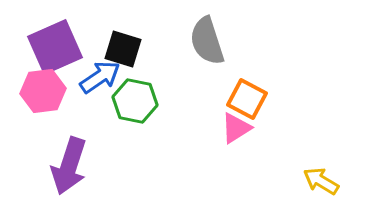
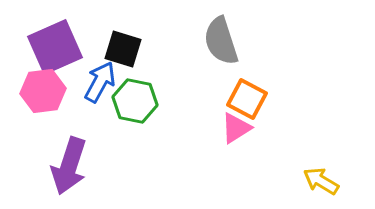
gray semicircle: moved 14 px right
blue arrow: moved 5 px down; rotated 27 degrees counterclockwise
